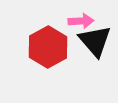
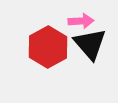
black triangle: moved 5 px left, 3 px down
